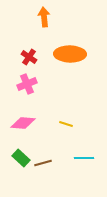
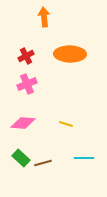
red cross: moved 3 px left, 1 px up; rotated 28 degrees clockwise
